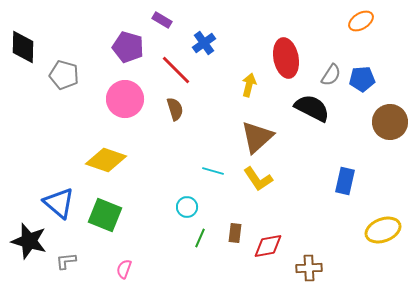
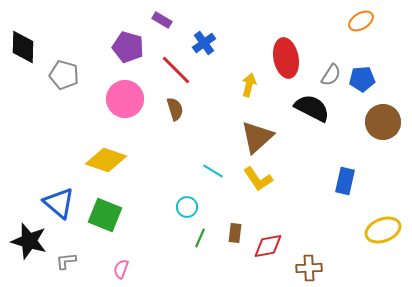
brown circle: moved 7 px left
cyan line: rotated 15 degrees clockwise
pink semicircle: moved 3 px left
